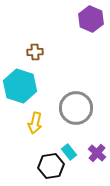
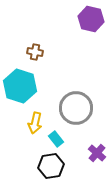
purple hexagon: rotated 10 degrees counterclockwise
brown cross: rotated 14 degrees clockwise
cyan rectangle: moved 13 px left, 13 px up
